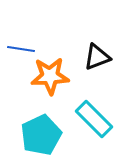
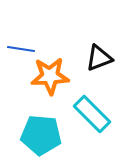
black triangle: moved 2 px right, 1 px down
cyan rectangle: moved 2 px left, 5 px up
cyan pentagon: rotated 30 degrees clockwise
